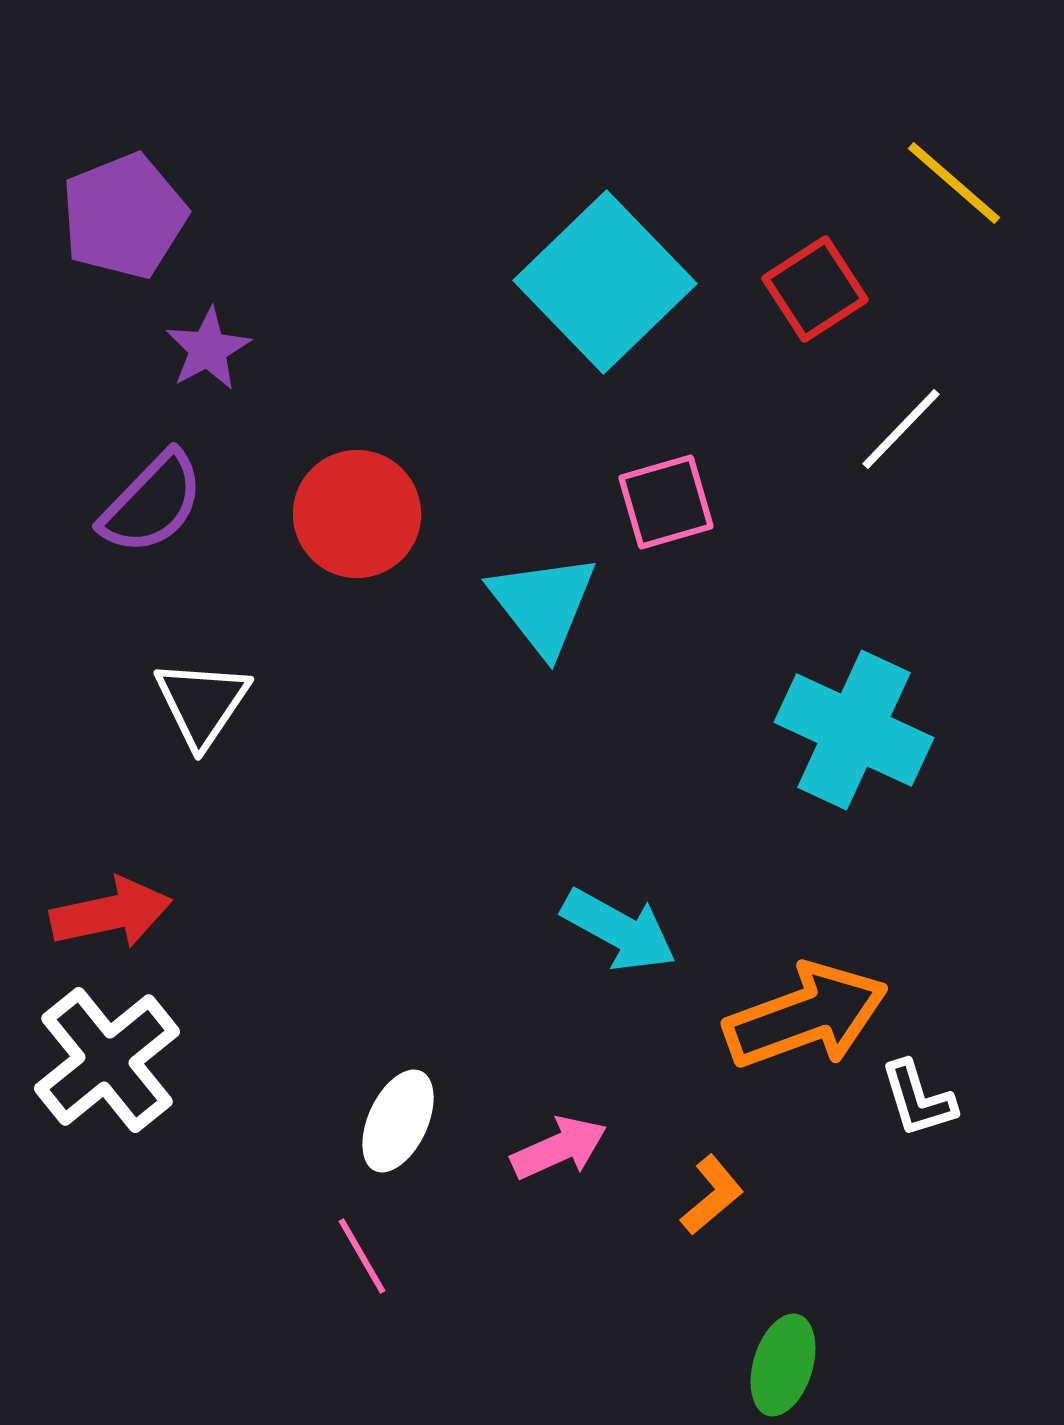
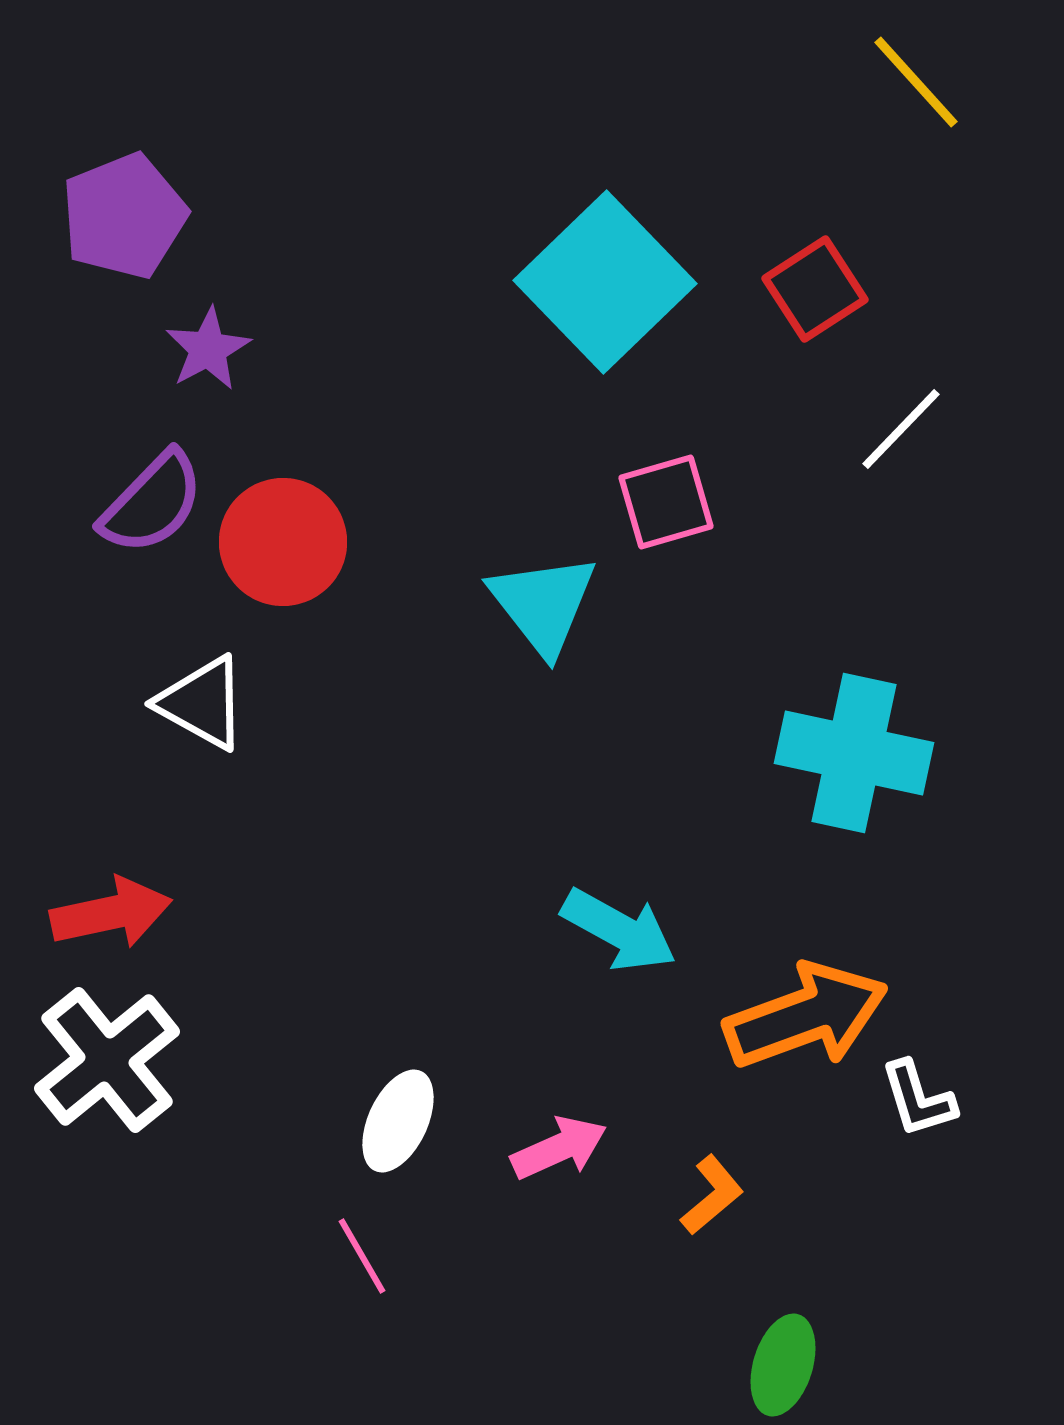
yellow line: moved 38 px left, 101 px up; rotated 7 degrees clockwise
red circle: moved 74 px left, 28 px down
white triangle: rotated 35 degrees counterclockwise
cyan cross: moved 23 px down; rotated 13 degrees counterclockwise
